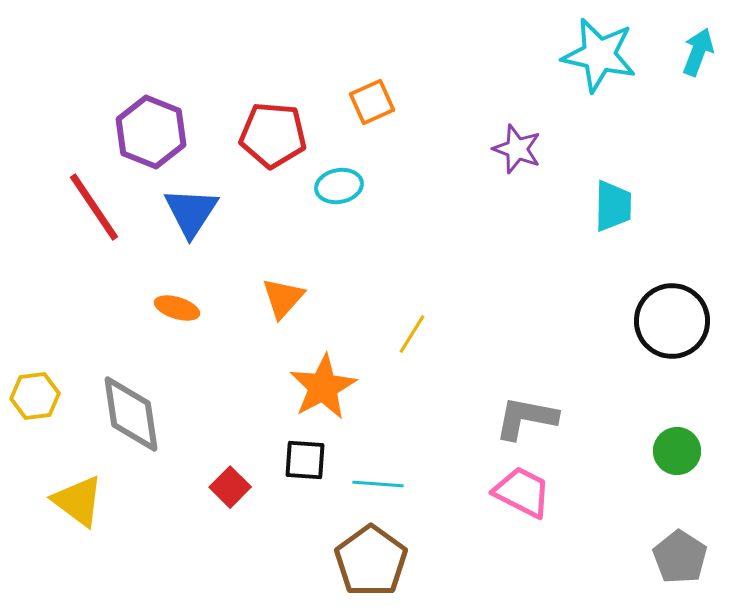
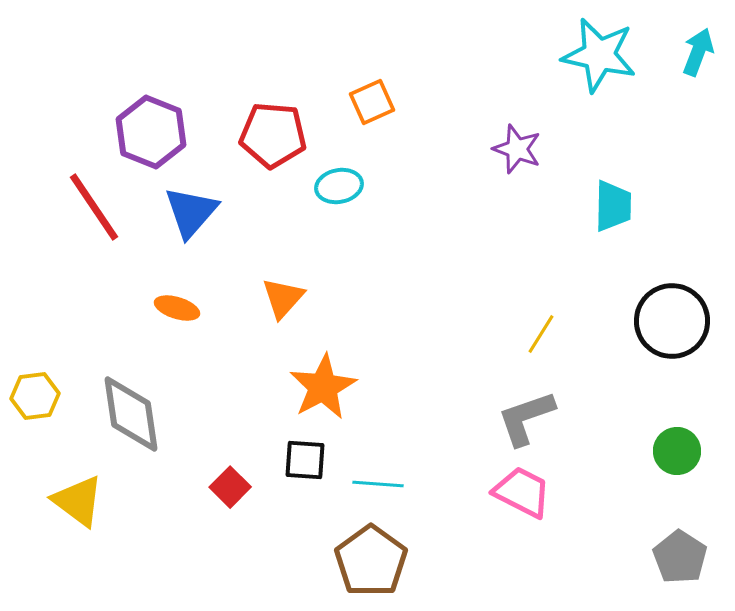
blue triangle: rotated 8 degrees clockwise
yellow line: moved 129 px right
gray L-shape: rotated 30 degrees counterclockwise
